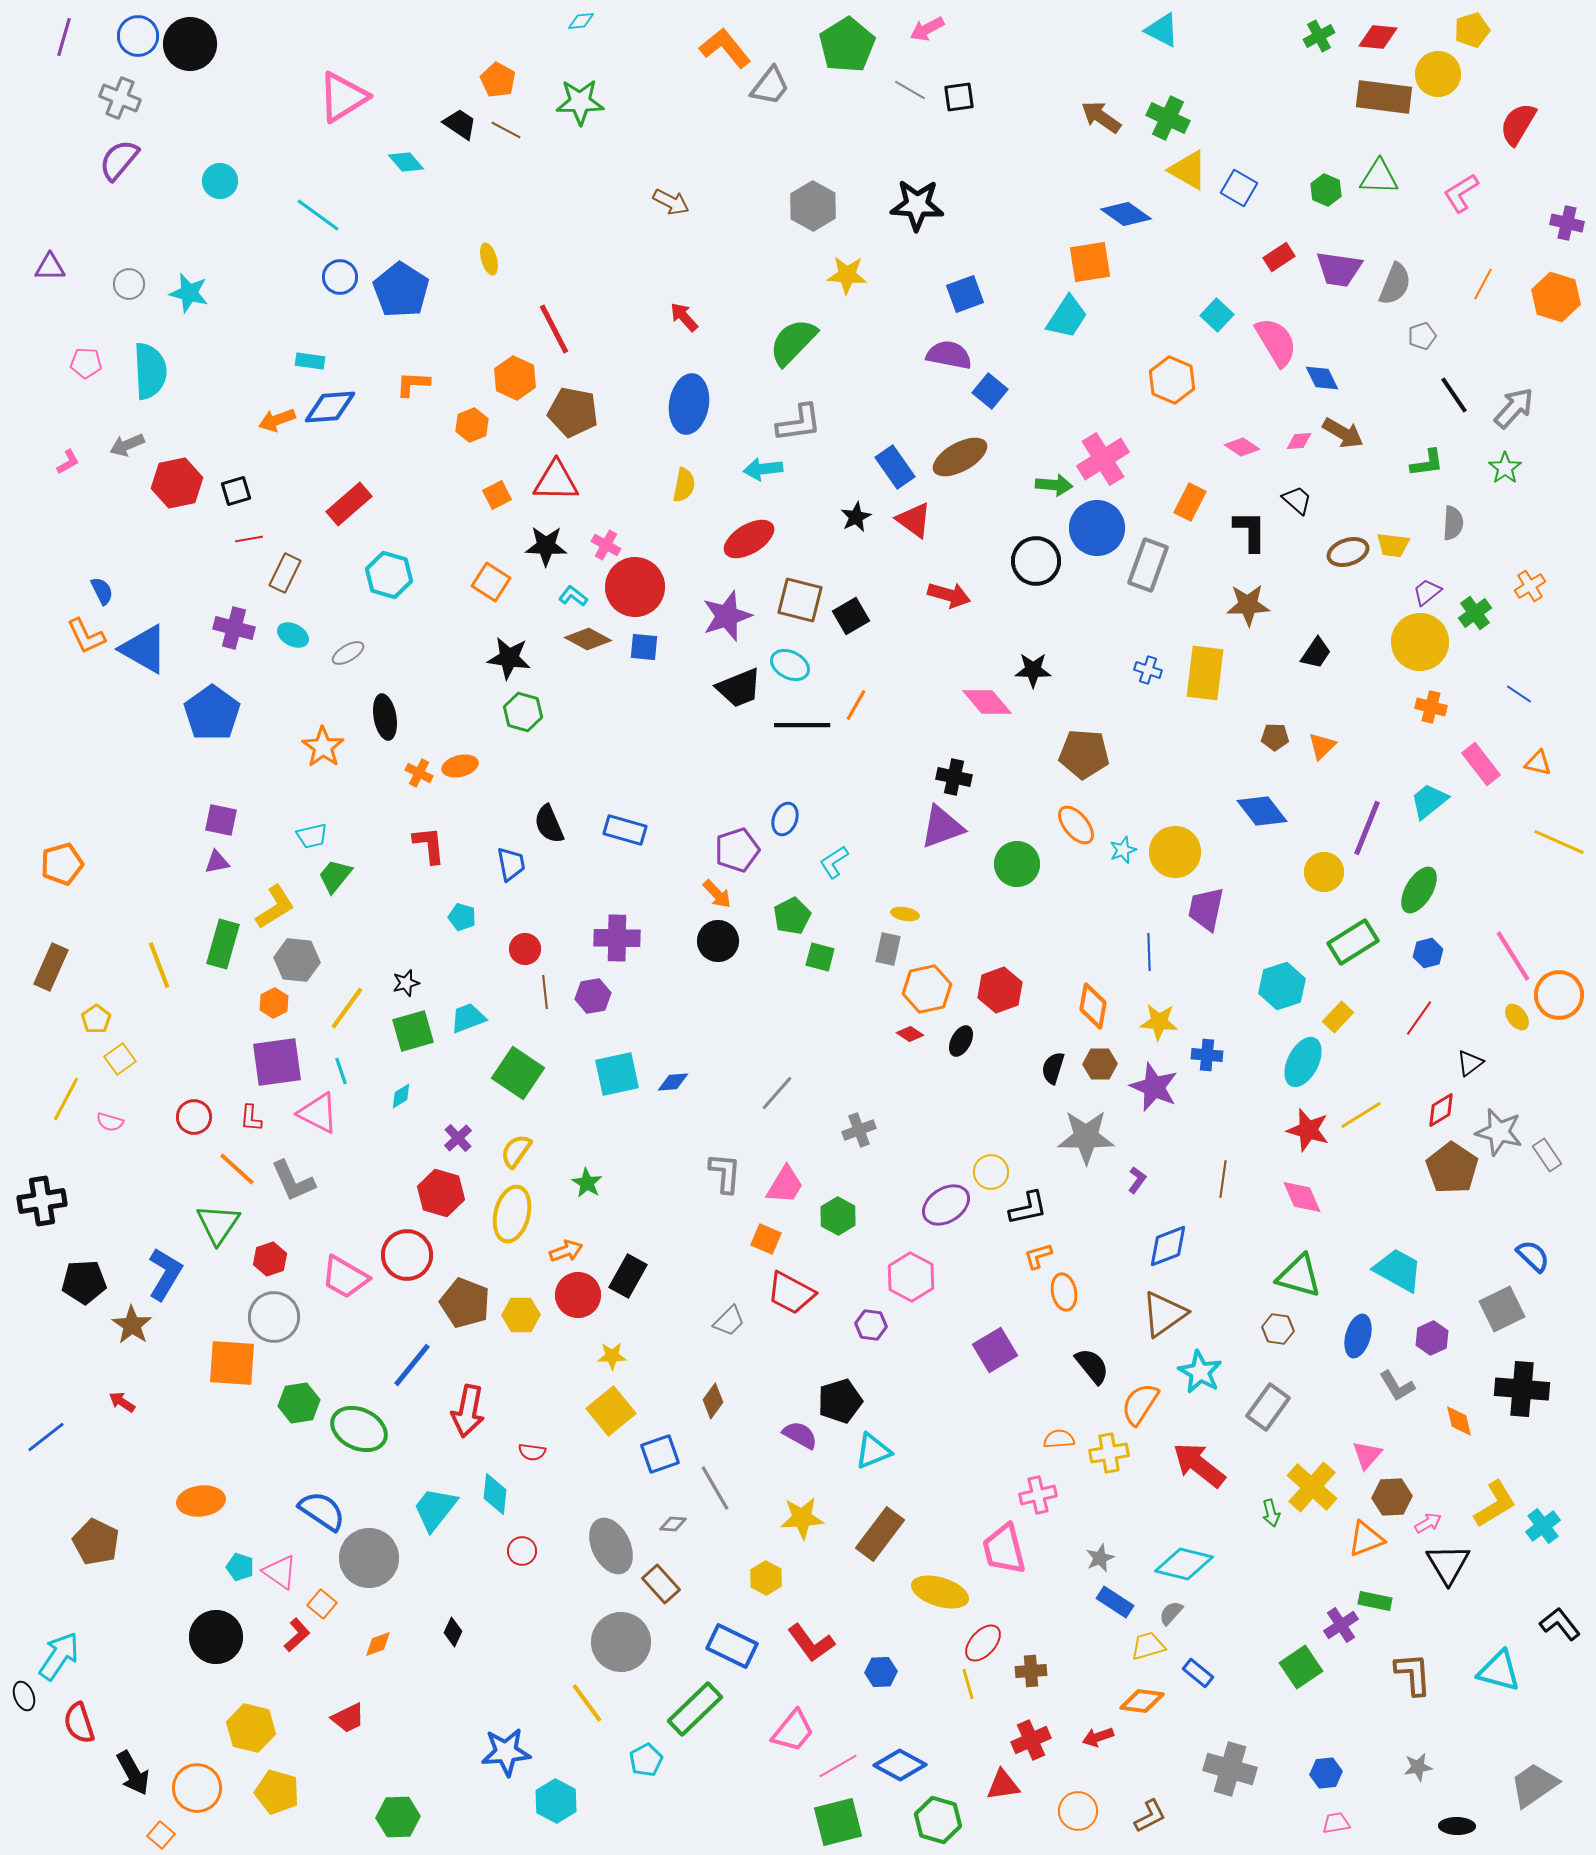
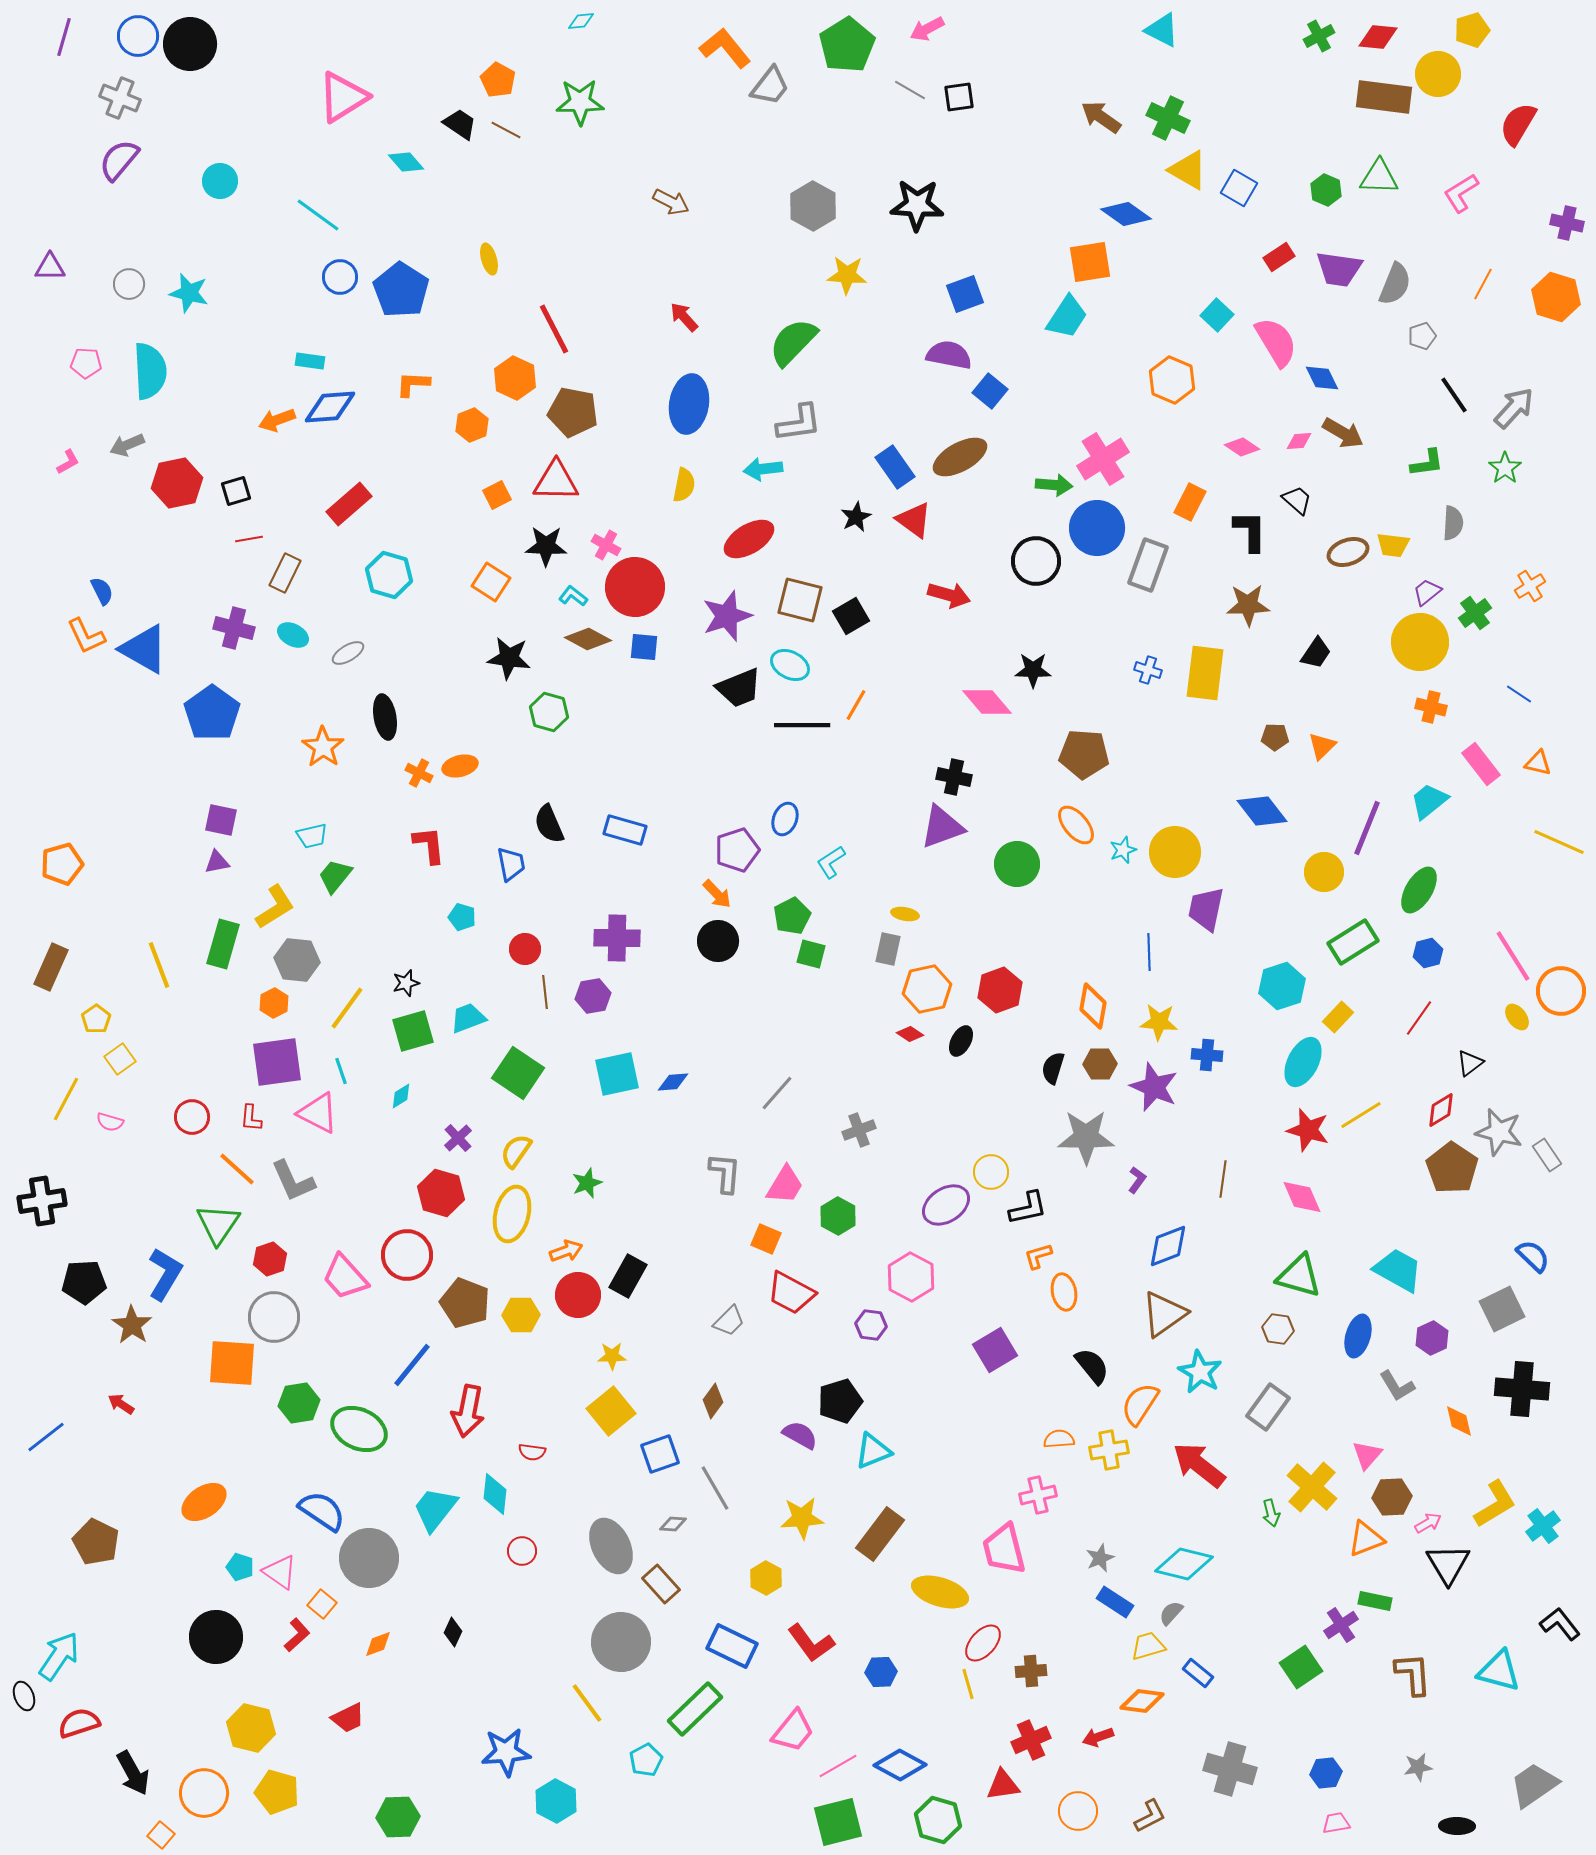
green hexagon at (523, 712): moved 26 px right
cyan L-shape at (834, 862): moved 3 px left
green square at (820, 957): moved 9 px left, 3 px up
orange circle at (1559, 995): moved 2 px right, 4 px up
red circle at (194, 1117): moved 2 px left
green star at (587, 1183): rotated 20 degrees clockwise
pink trapezoid at (345, 1277): rotated 18 degrees clockwise
red arrow at (122, 1402): moved 1 px left, 2 px down
yellow cross at (1109, 1453): moved 3 px up
orange ellipse at (201, 1501): moved 3 px right, 1 px down; rotated 27 degrees counterclockwise
red semicircle at (79, 1723): rotated 90 degrees clockwise
orange circle at (197, 1788): moved 7 px right, 5 px down
